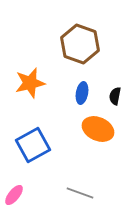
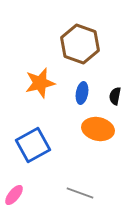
orange star: moved 10 px right
orange ellipse: rotated 12 degrees counterclockwise
